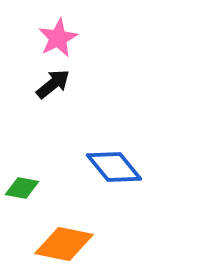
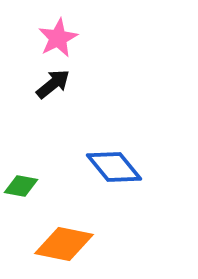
green diamond: moved 1 px left, 2 px up
